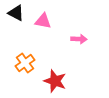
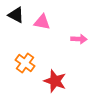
black triangle: moved 2 px down
pink triangle: moved 1 px left, 1 px down
orange cross: rotated 18 degrees counterclockwise
